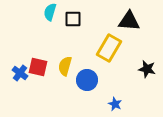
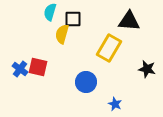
yellow semicircle: moved 3 px left, 32 px up
blue cross: moved 4 px up
blue circle: moved 1 px left, 2 px down
